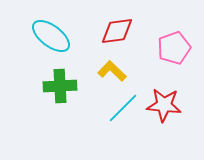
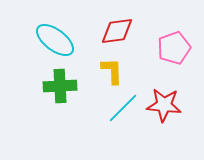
cyan ellipse: moved 4 px right, 4 px down
yellow L-shape: rotated 44 degrees clockwise
